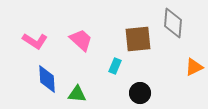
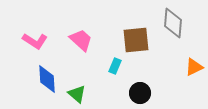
brown square: moved 2 px left, 1 px down
green triangle: rotated 36 degrees clockwise
